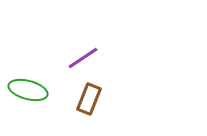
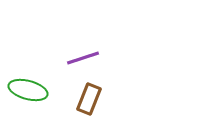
purple line: rotated 16 degrees clockwise
